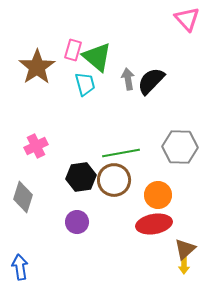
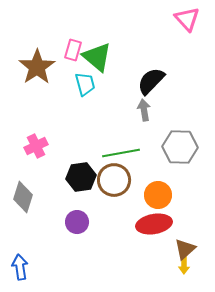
gray arrow: moved 16 px right, 31 px down
